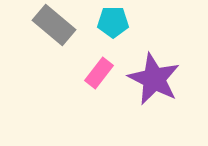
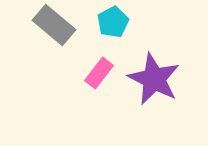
cyan pentagon: rotated 28 degrees counterclockwise
